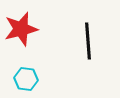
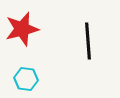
red star: moved 1 px right
